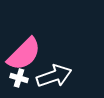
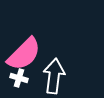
white arrow: rotated 64 degrees counterclockwise
